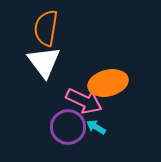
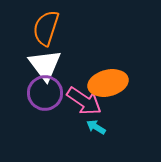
orange semicircle: rotated 9 degrees clockwise
white triangle: moved 1 px right, 3 px down
pink arrow: rotated 9 degrees clockwise
purple circle: moved 23 px left, 34 px up
